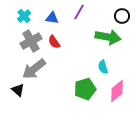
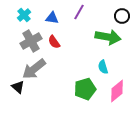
cyan cross: moved 1 px up
black triangle: moved 3 px up
